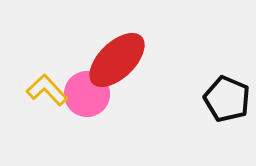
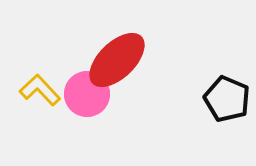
yellow L-shape: moved 7 px left
